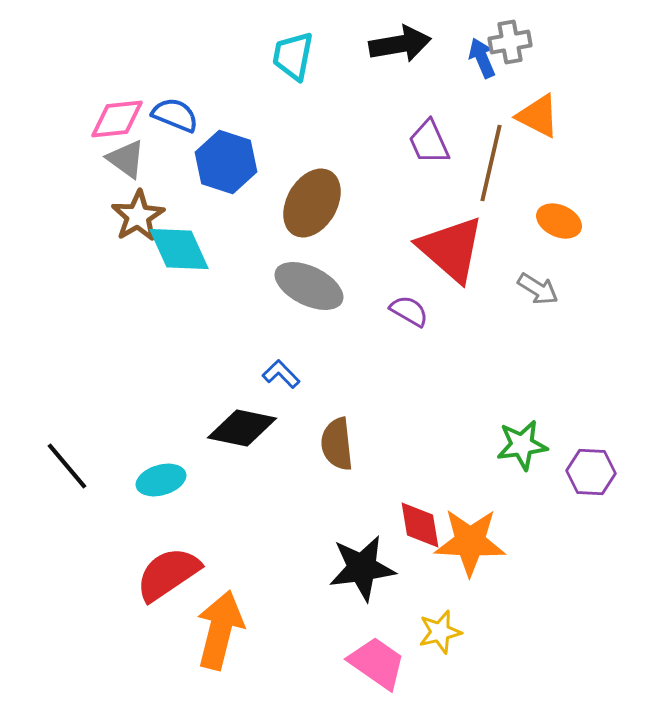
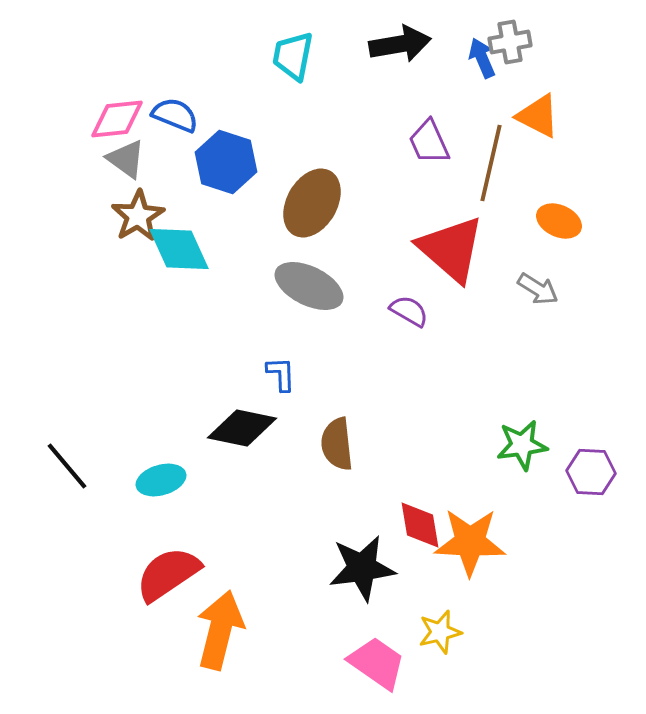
blue L-shape: rotated 42 degrees clockwise
